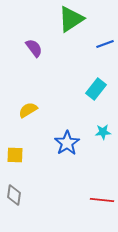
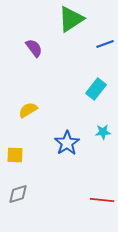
gray diamond: moved 4 px right, 1 px up; rotated 65 degrees clockwise
